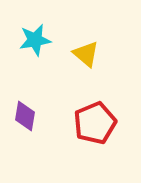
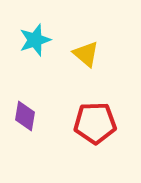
cyan star: rotated 8 degrees counterclockwise
red pentagon: rotated 21 degrees clockwise
